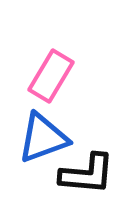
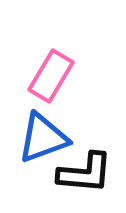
black L-shape: moved 2 px left, 1 px up
